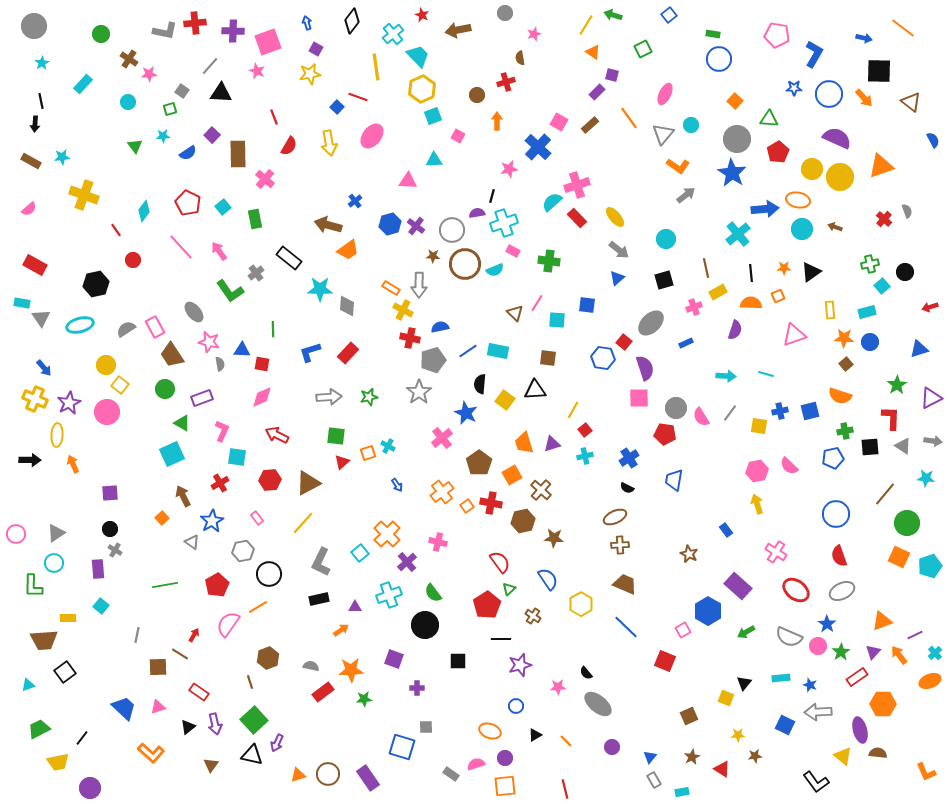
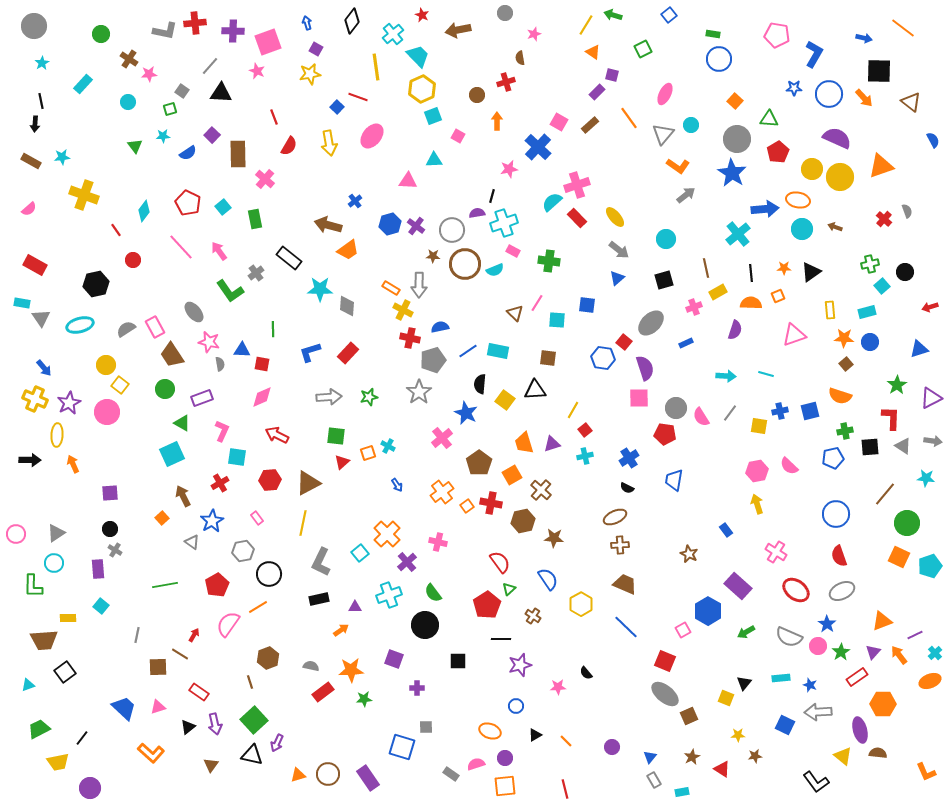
yellow line at (303, 523): rotated 30 degrees counterclockwise
gray ellipse at (598, 704): moved 67 px right, 10 px up
